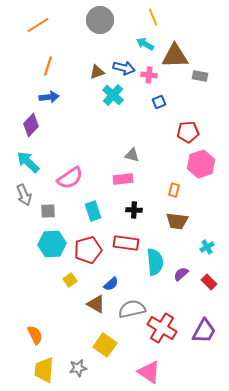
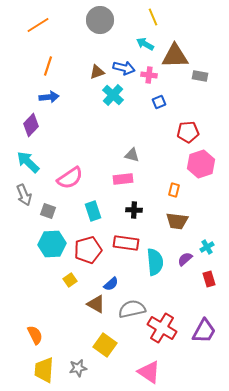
gray square at (48, 211): rotated 21 degrees clockwise
purple semicircle at (181, 274): moved 4 px right, 15 px up
red rectangle at (209, 282): moved 3 px up; rotated 28 degrees clockwise
